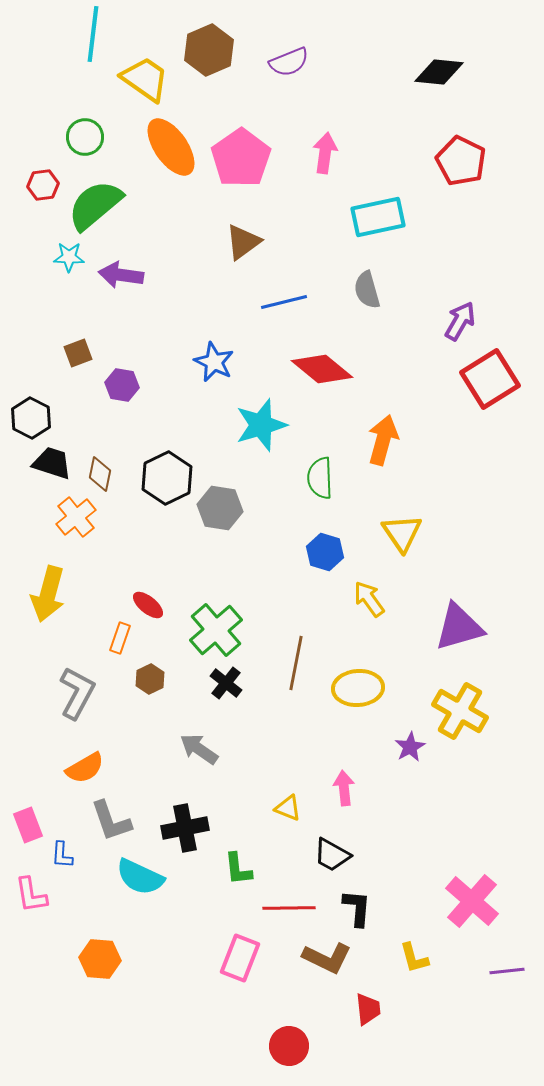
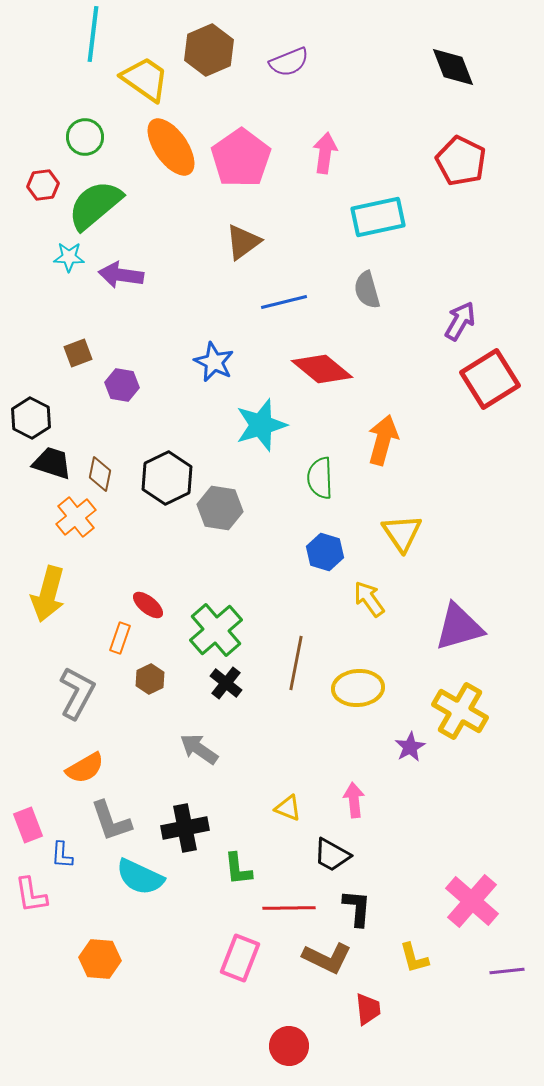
black diamond at (439, 72): moved 14 px right, 5 px up; rotated 63 degrees clockwise
pink arrow at (344, 788): moved 10 px right, 12 px down
